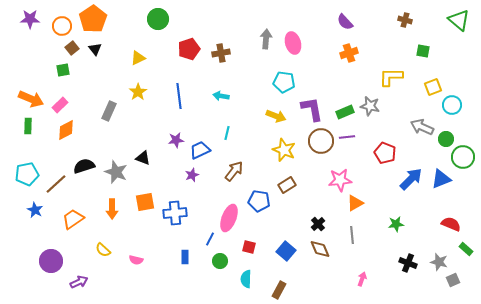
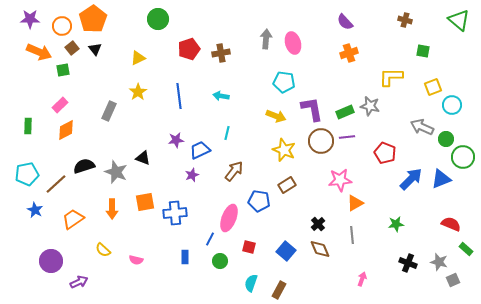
orange arrow at (31, 99): moved 8 px right, 47 px up
cyan semicircle at (246, 279): moved 5 px right, 4 px down; rotated 18 degrees clockwise
